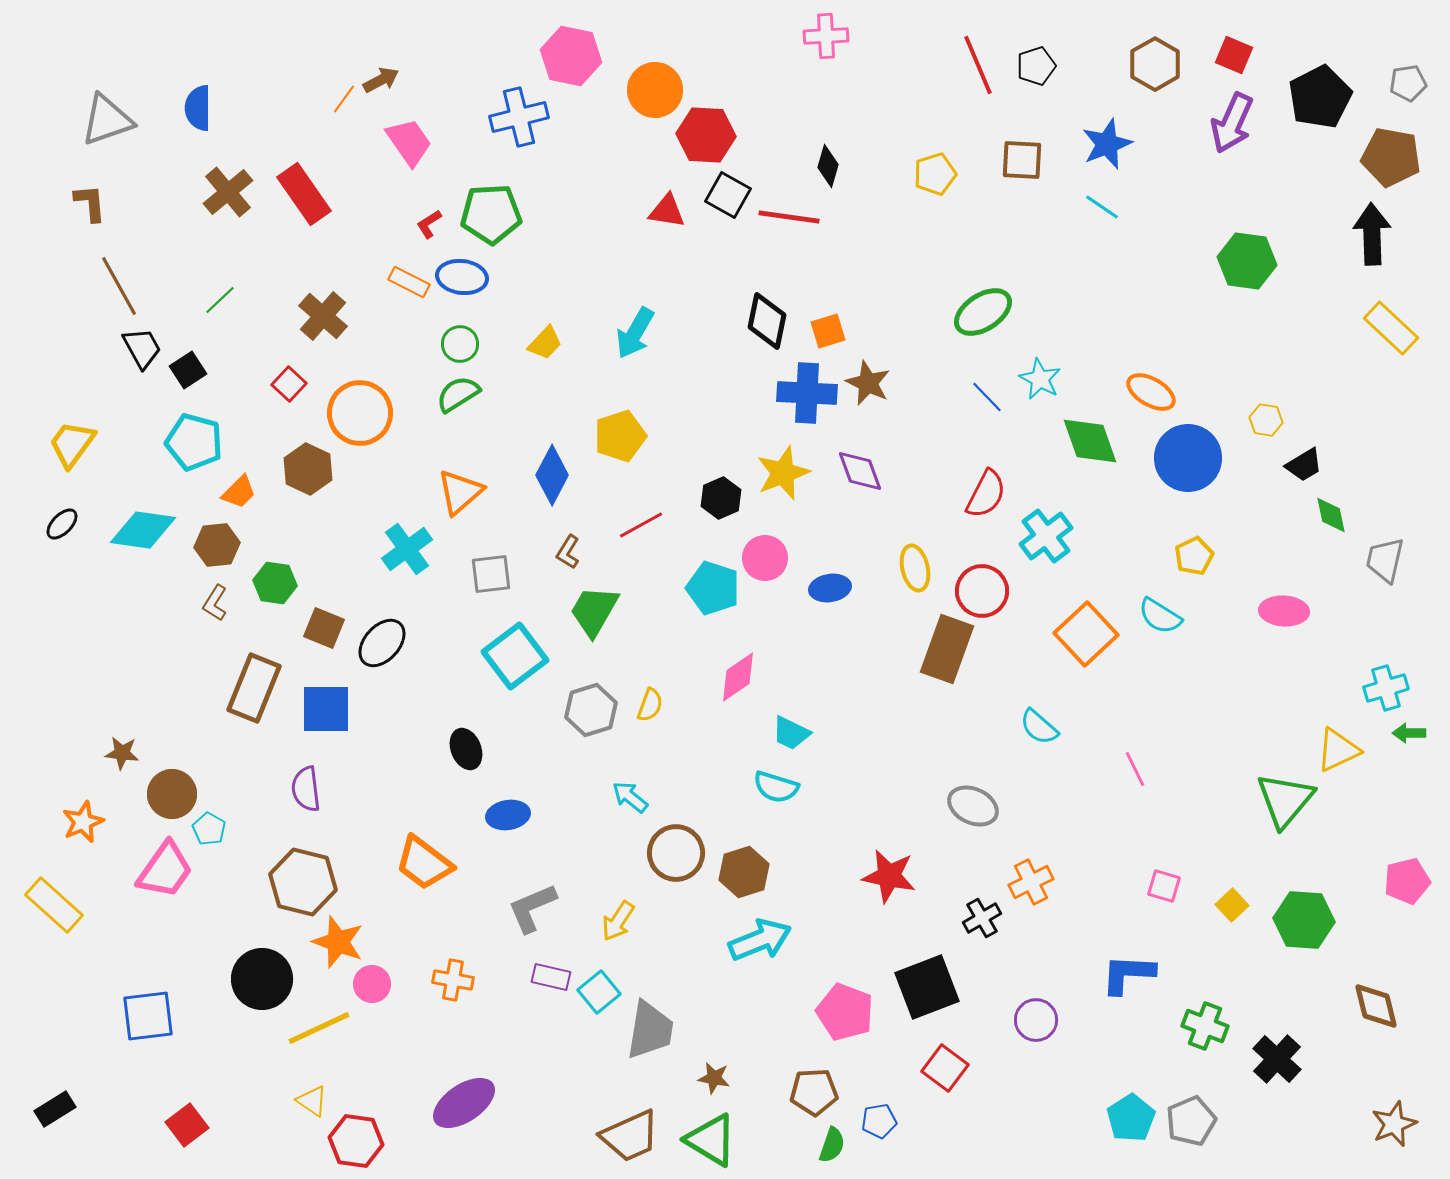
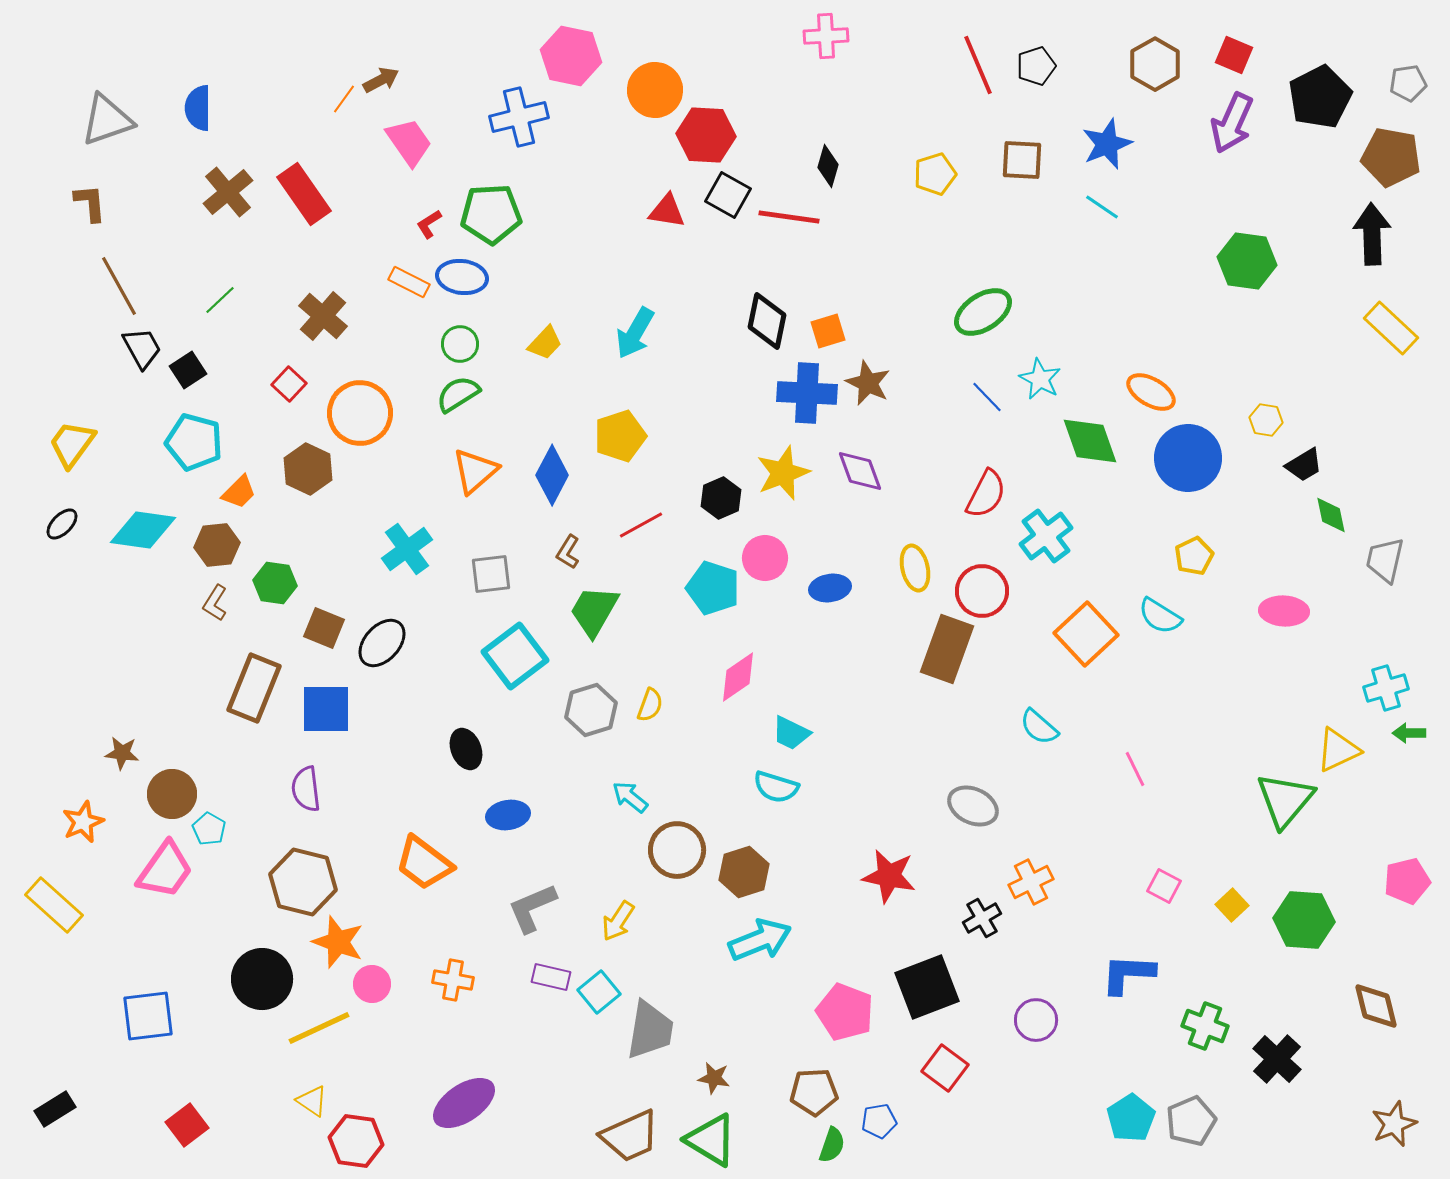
orange triangle at (460, 492): moved 15 px right, 21 px up
brown circle at (676, 853): moved 1 px right, 3 px up
pink square at (1164, 886): rotated 12 degrees clockwise
